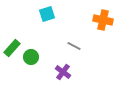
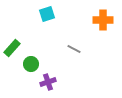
orange cross: rotated 12 degrees counterclockwise
gray line: moved 3 px down
green circle: moved 7 px down
purple cross: moved 15 px left, 10 px down; rotated 35 degrees clockwise
